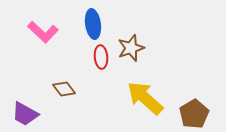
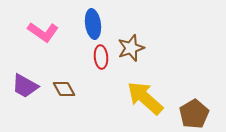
pink L-shape: rotated 8 degrees counterclockwise
brown diamond: rotated 10 degrees clockwise
purple trapezoid: moved 28 px up
